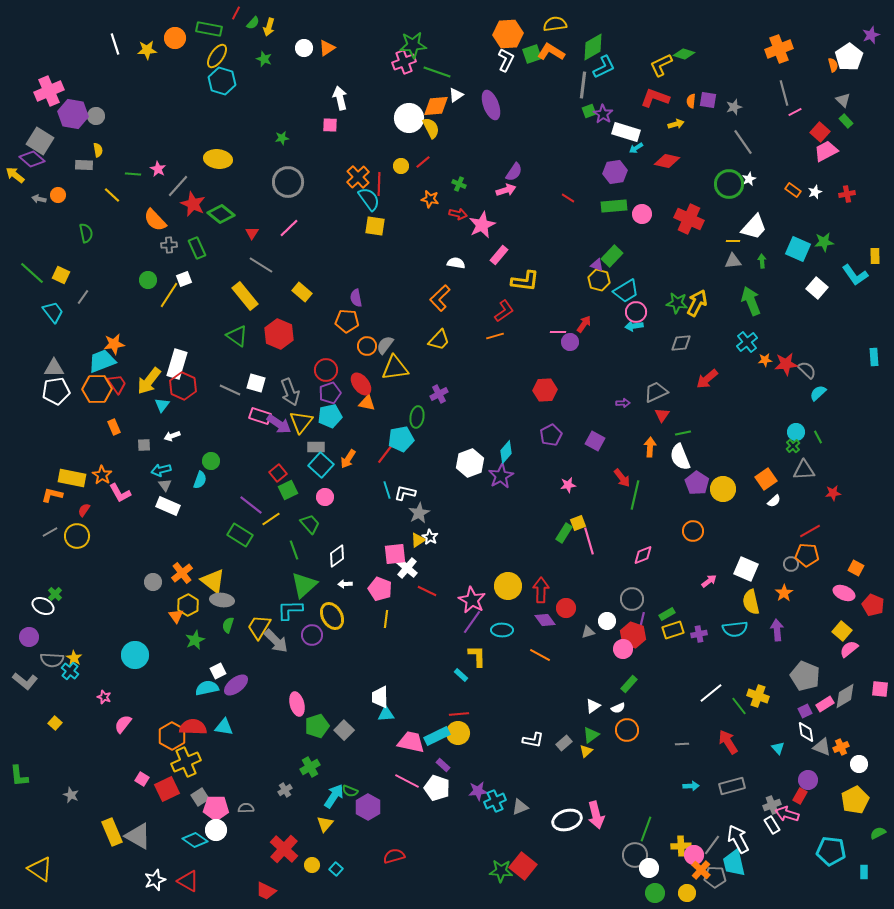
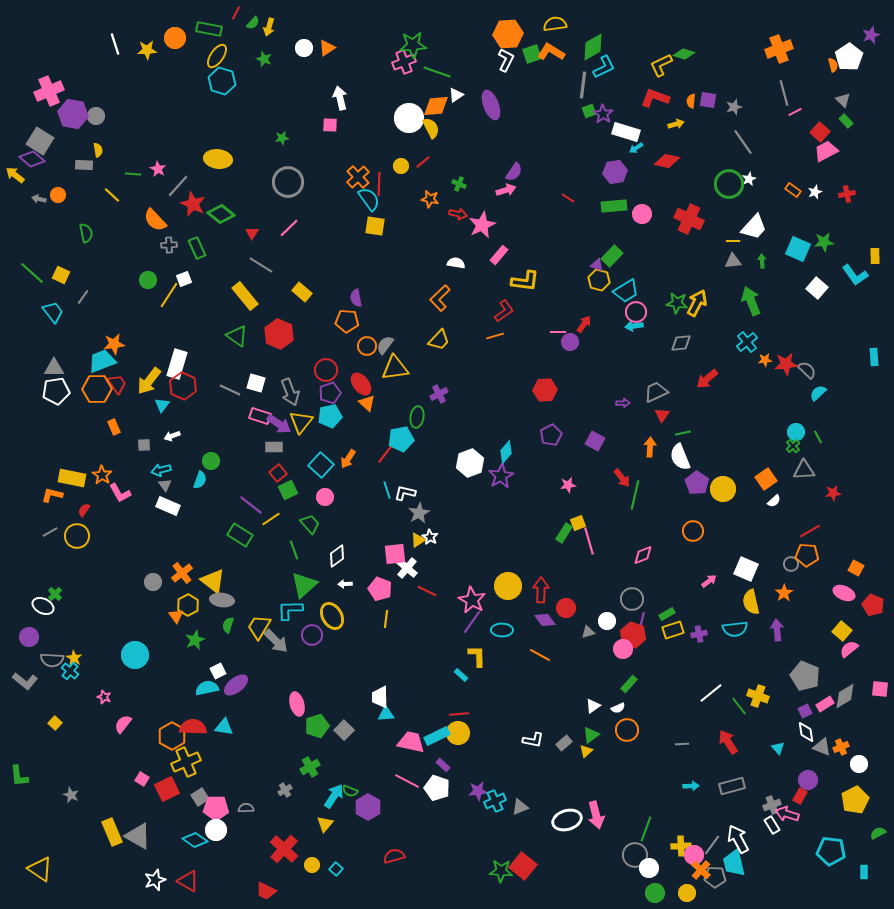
orange triangle at (367, 403): rotated 30 degrees clockwise
gray rectangle at (316, 447): moved 42 px left
